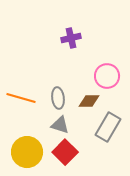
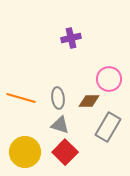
pink circle: moved 2 px right, 3 px down
yellow circle: moved 2 px left
